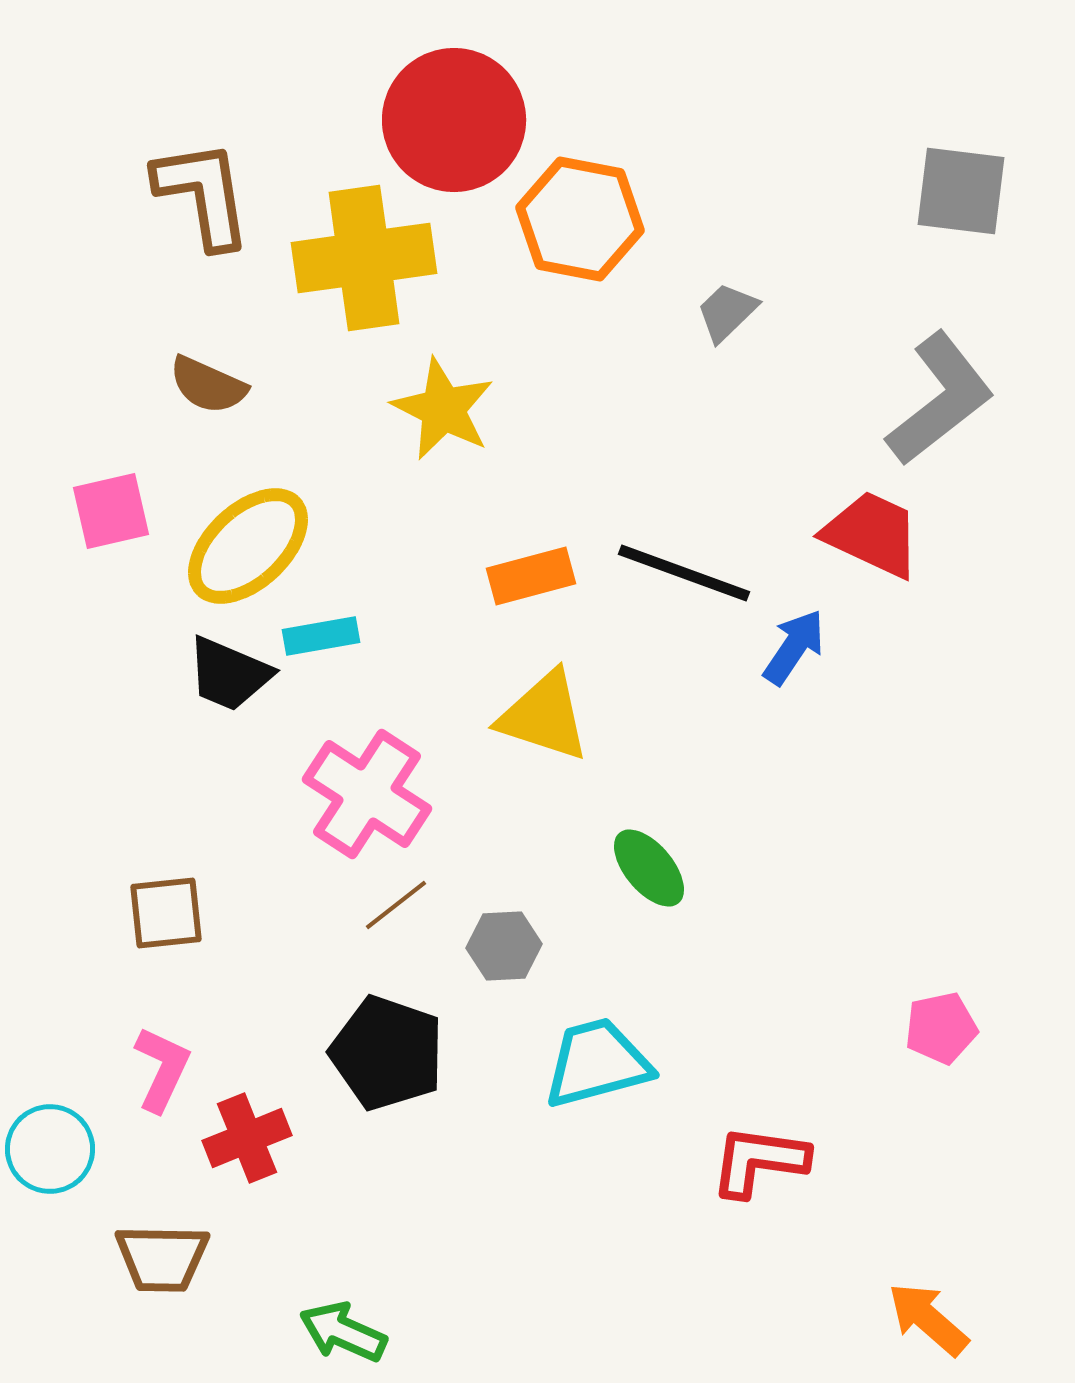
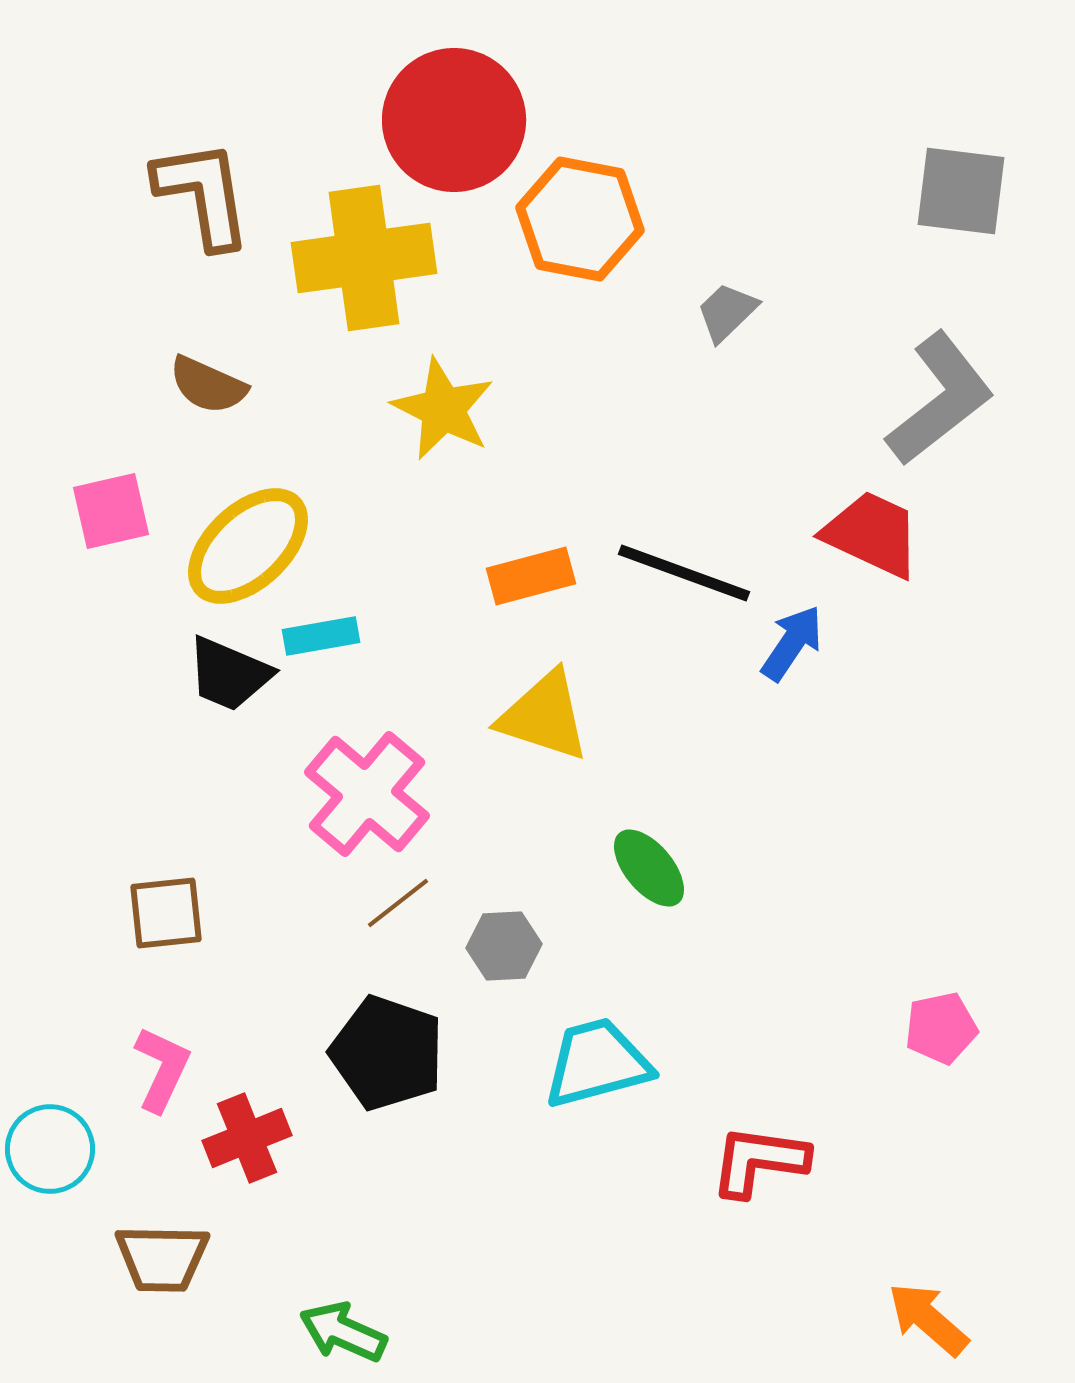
blue arrow: moved 2 px left, 4 px up
pink cross: rotated 7 degrees clockwise
brown line: moved 2 px right, 2 px up
